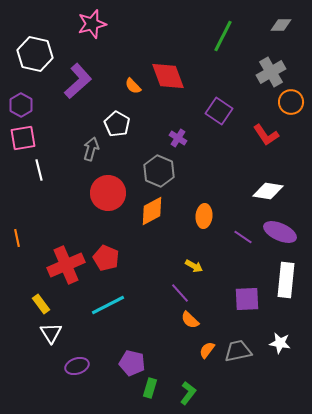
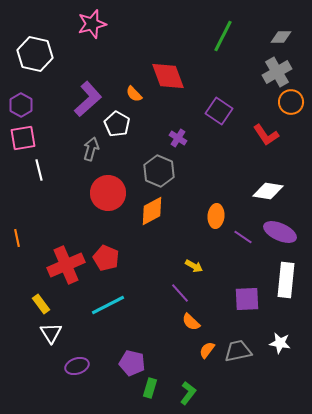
gray diamond at (281, 25): moved 12 px down
gray cross at (271, 72): moved 6 px right
purple L-shape at (78, 81): moved 10 px right, 18 px down
orange semicircle at (133, 86): moved 1 px right, 8 px down
orange ellipse at (204, 216): moved 12 px right
orange semicircle at (190, 320): moved 1 px right, 2 px down
